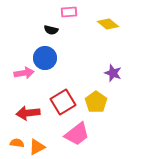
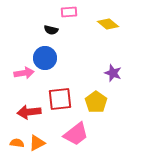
red square: moved 3 px left, 3 px up; rotated 25 degrees clockwise
red arrow: moved 1 px right, 1 px up
pink trapezoid: moved 1 px left
orange triangle: moved 4 px up
